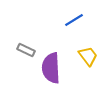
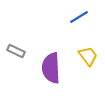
blue line: moved 5 px right, 3 px up
gray rectangle: moved 10 px left, 1 px down
